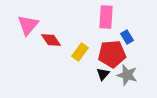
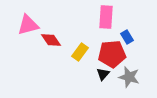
pink triangle: rotated 35 degrees clockwise
gray star: moved 2 px right, 2 px down
